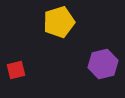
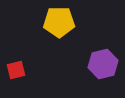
yellow pentagon: rotated 16 degrees clockwise
